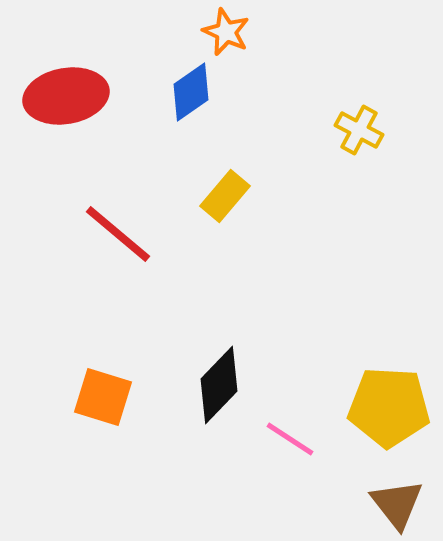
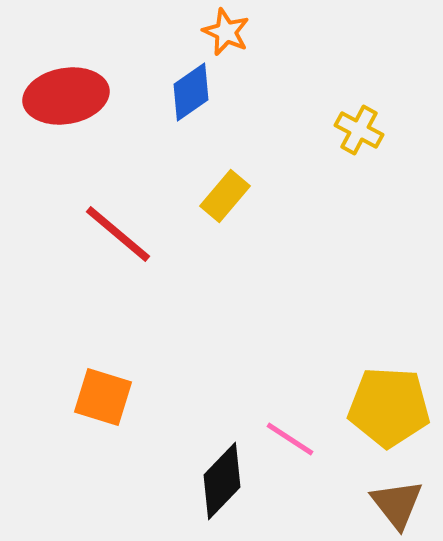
black diamond: moved 3 px right, 96 px down
